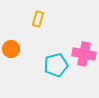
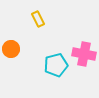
yellow rectangle: rotated 42 degrees counterclockwise
